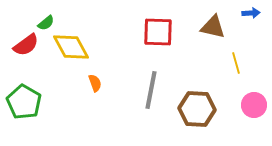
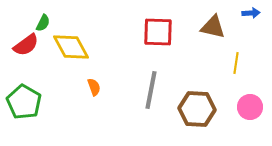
green semicircle: moved 3 px left; rotated 24 degrees counterclockwise
yellow line: rotated 25 degrees clockwise
orange semicircle: moved 1 px left, 4 px down
pink circle: moved 4 px left, 2 px down
